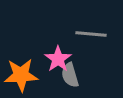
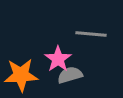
gray semicircle: rotated 90 degrees clockwise
